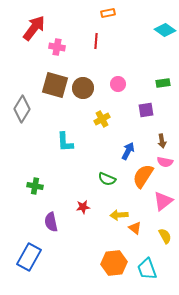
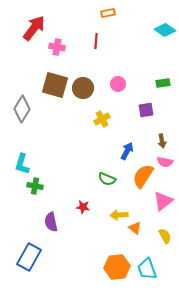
cyan L-shape: moved 43 px left, 22 px down; rotated 20 degrees clockwise
blue arrow: moved 1 px left
red star: rotated 16 degrees clockwise
orange hexagon: moved 3 px right, 4 px down
